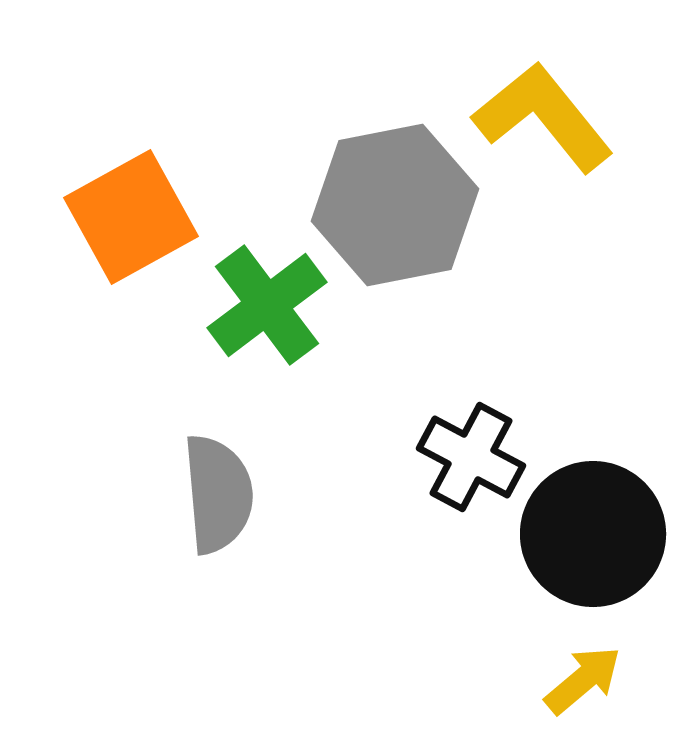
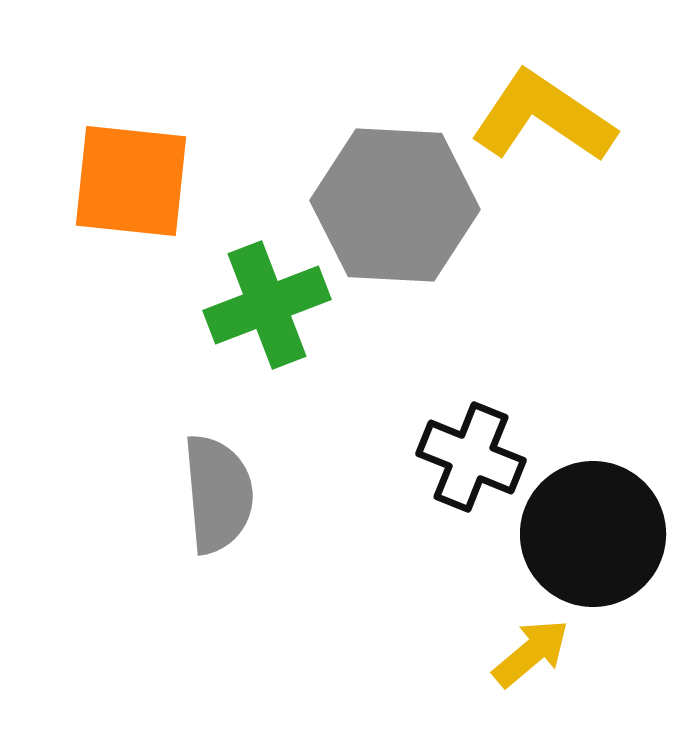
yellow L-shape: rotated 17 degrees counterclockwise
gray hexagon: rotated 14 degrees clockwise
orange square: moved 36 px up; rotated 35 degrees clockwise
green cross: rotated 16 degrees clockwise
black cross: rotated 6 degrees counterclockwise
yellow arrow: moved 52 px left, 27 px up
